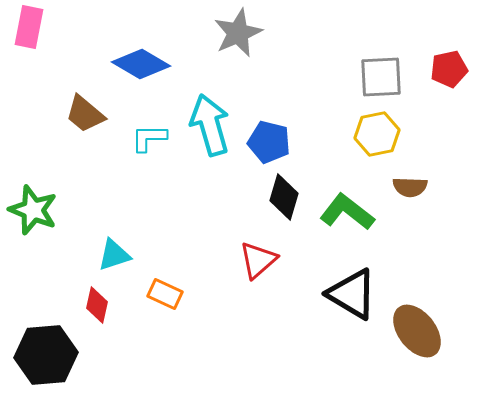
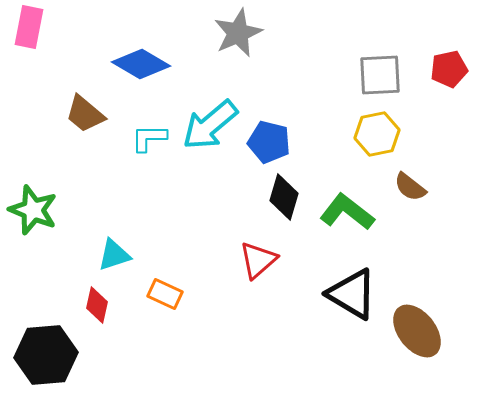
gray square: moved 1 px left, 2 px up
cyan arrow: rotated 114 degrees counterclockwise
brown semicircle: rotated 36 degrees clockwise
